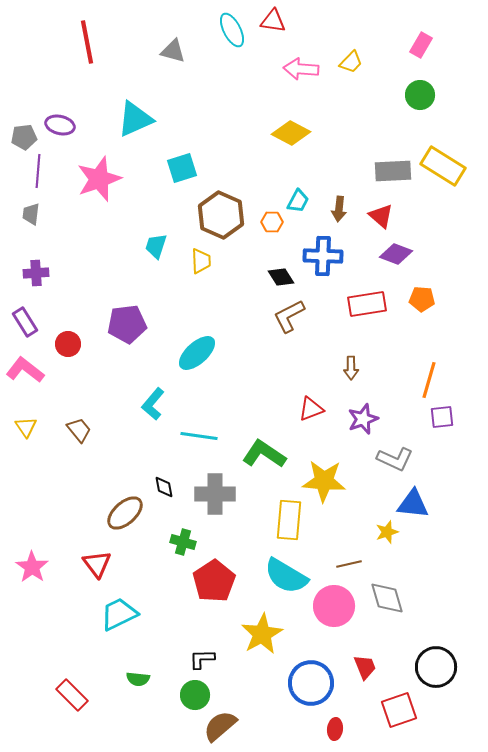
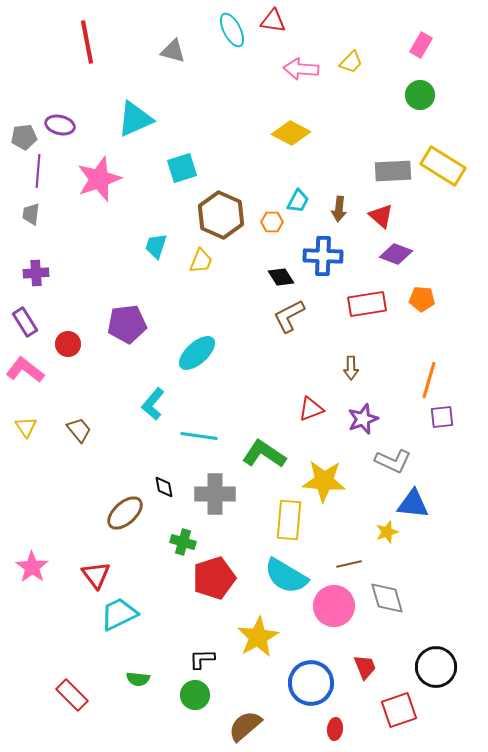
yellow trapezoid at (201, 261): rotated 24 degrees clockwise
gray L-shape at (395, 459): moved 2 px left, 2 px down
red triangle at (97, 564): moved 1 px left, 11 px down
red pentagon at (214, 581): moved 3 px up; rotated 15 degrees clockwise
yellow star at (262, 634): moved 4 px left, 3 px down
brown semicircle at (220, 726): moved 25 px right
